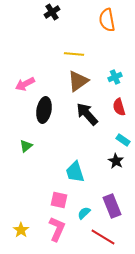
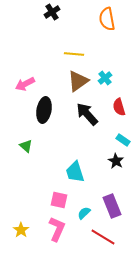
orange semicircle: moved 1 px up
cyan cross: moved 10 px left, 1 px down; rotated 16 degrees counterclockwise
green triangle: rotated 40 degrees counterclockwise
